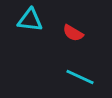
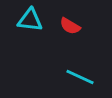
red semicircle: moved 3 px left, 7 px up
